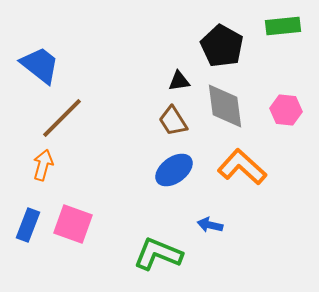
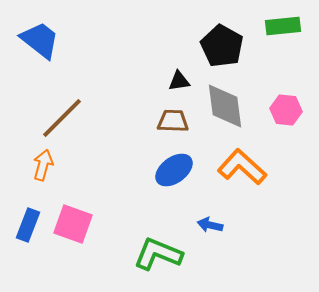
blue trapezoid: moved 25 px up
brown trapezoid: rotated 124 degrees clockwise
